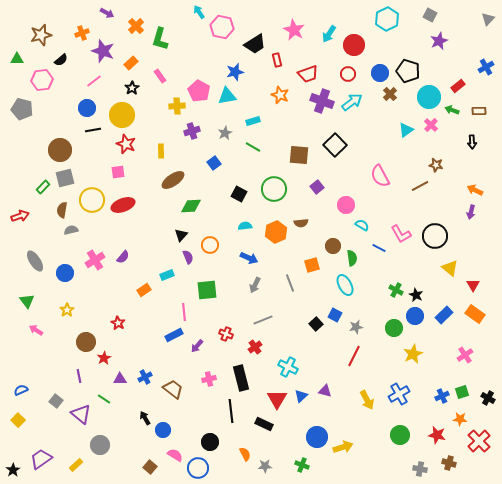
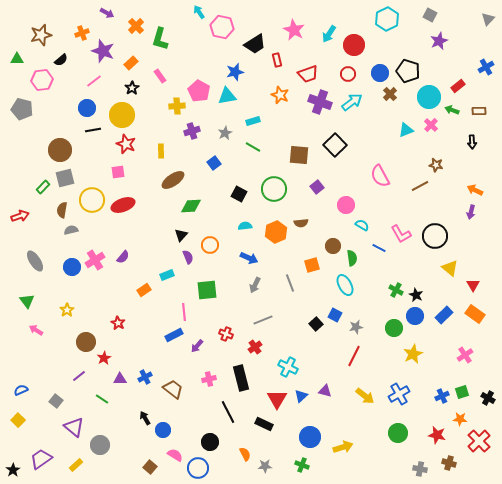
purple cross at (322, 101): moved 2 px left, 1 px down
cyan triangle at (406, 130): rotated 14 degrees clockwise
blue circle at (65, 273): moved 7 px right, 6 px up
purple line at (79, 376): rotated 64 degrees clockwise
green line at (104, 399): moved 2 px left
yellow arrow at (367, 400): moved 2 px left, 4 px up; rotated 24 degrees counterclockwise
black line at (231, 411): moved 3 px left, 1 px down; rotated 20 degrees counterclockwise
purple triangle at (81, 414): moved 7 px left, 13 px down
green circle at (400, 435): moved 2 px left, 2 px up
blue circle at (317, 437): moved 7 px left
